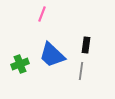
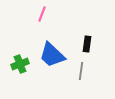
black rectangle: moved 1 px right, 1 px up
